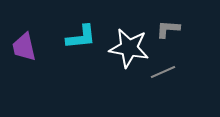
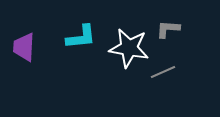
purple trapezoid: rotated 16 degrees clockwise
